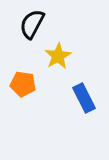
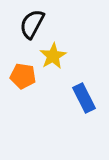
yellow star: moved 5 px left
orange pentagon: moved 8 px up
